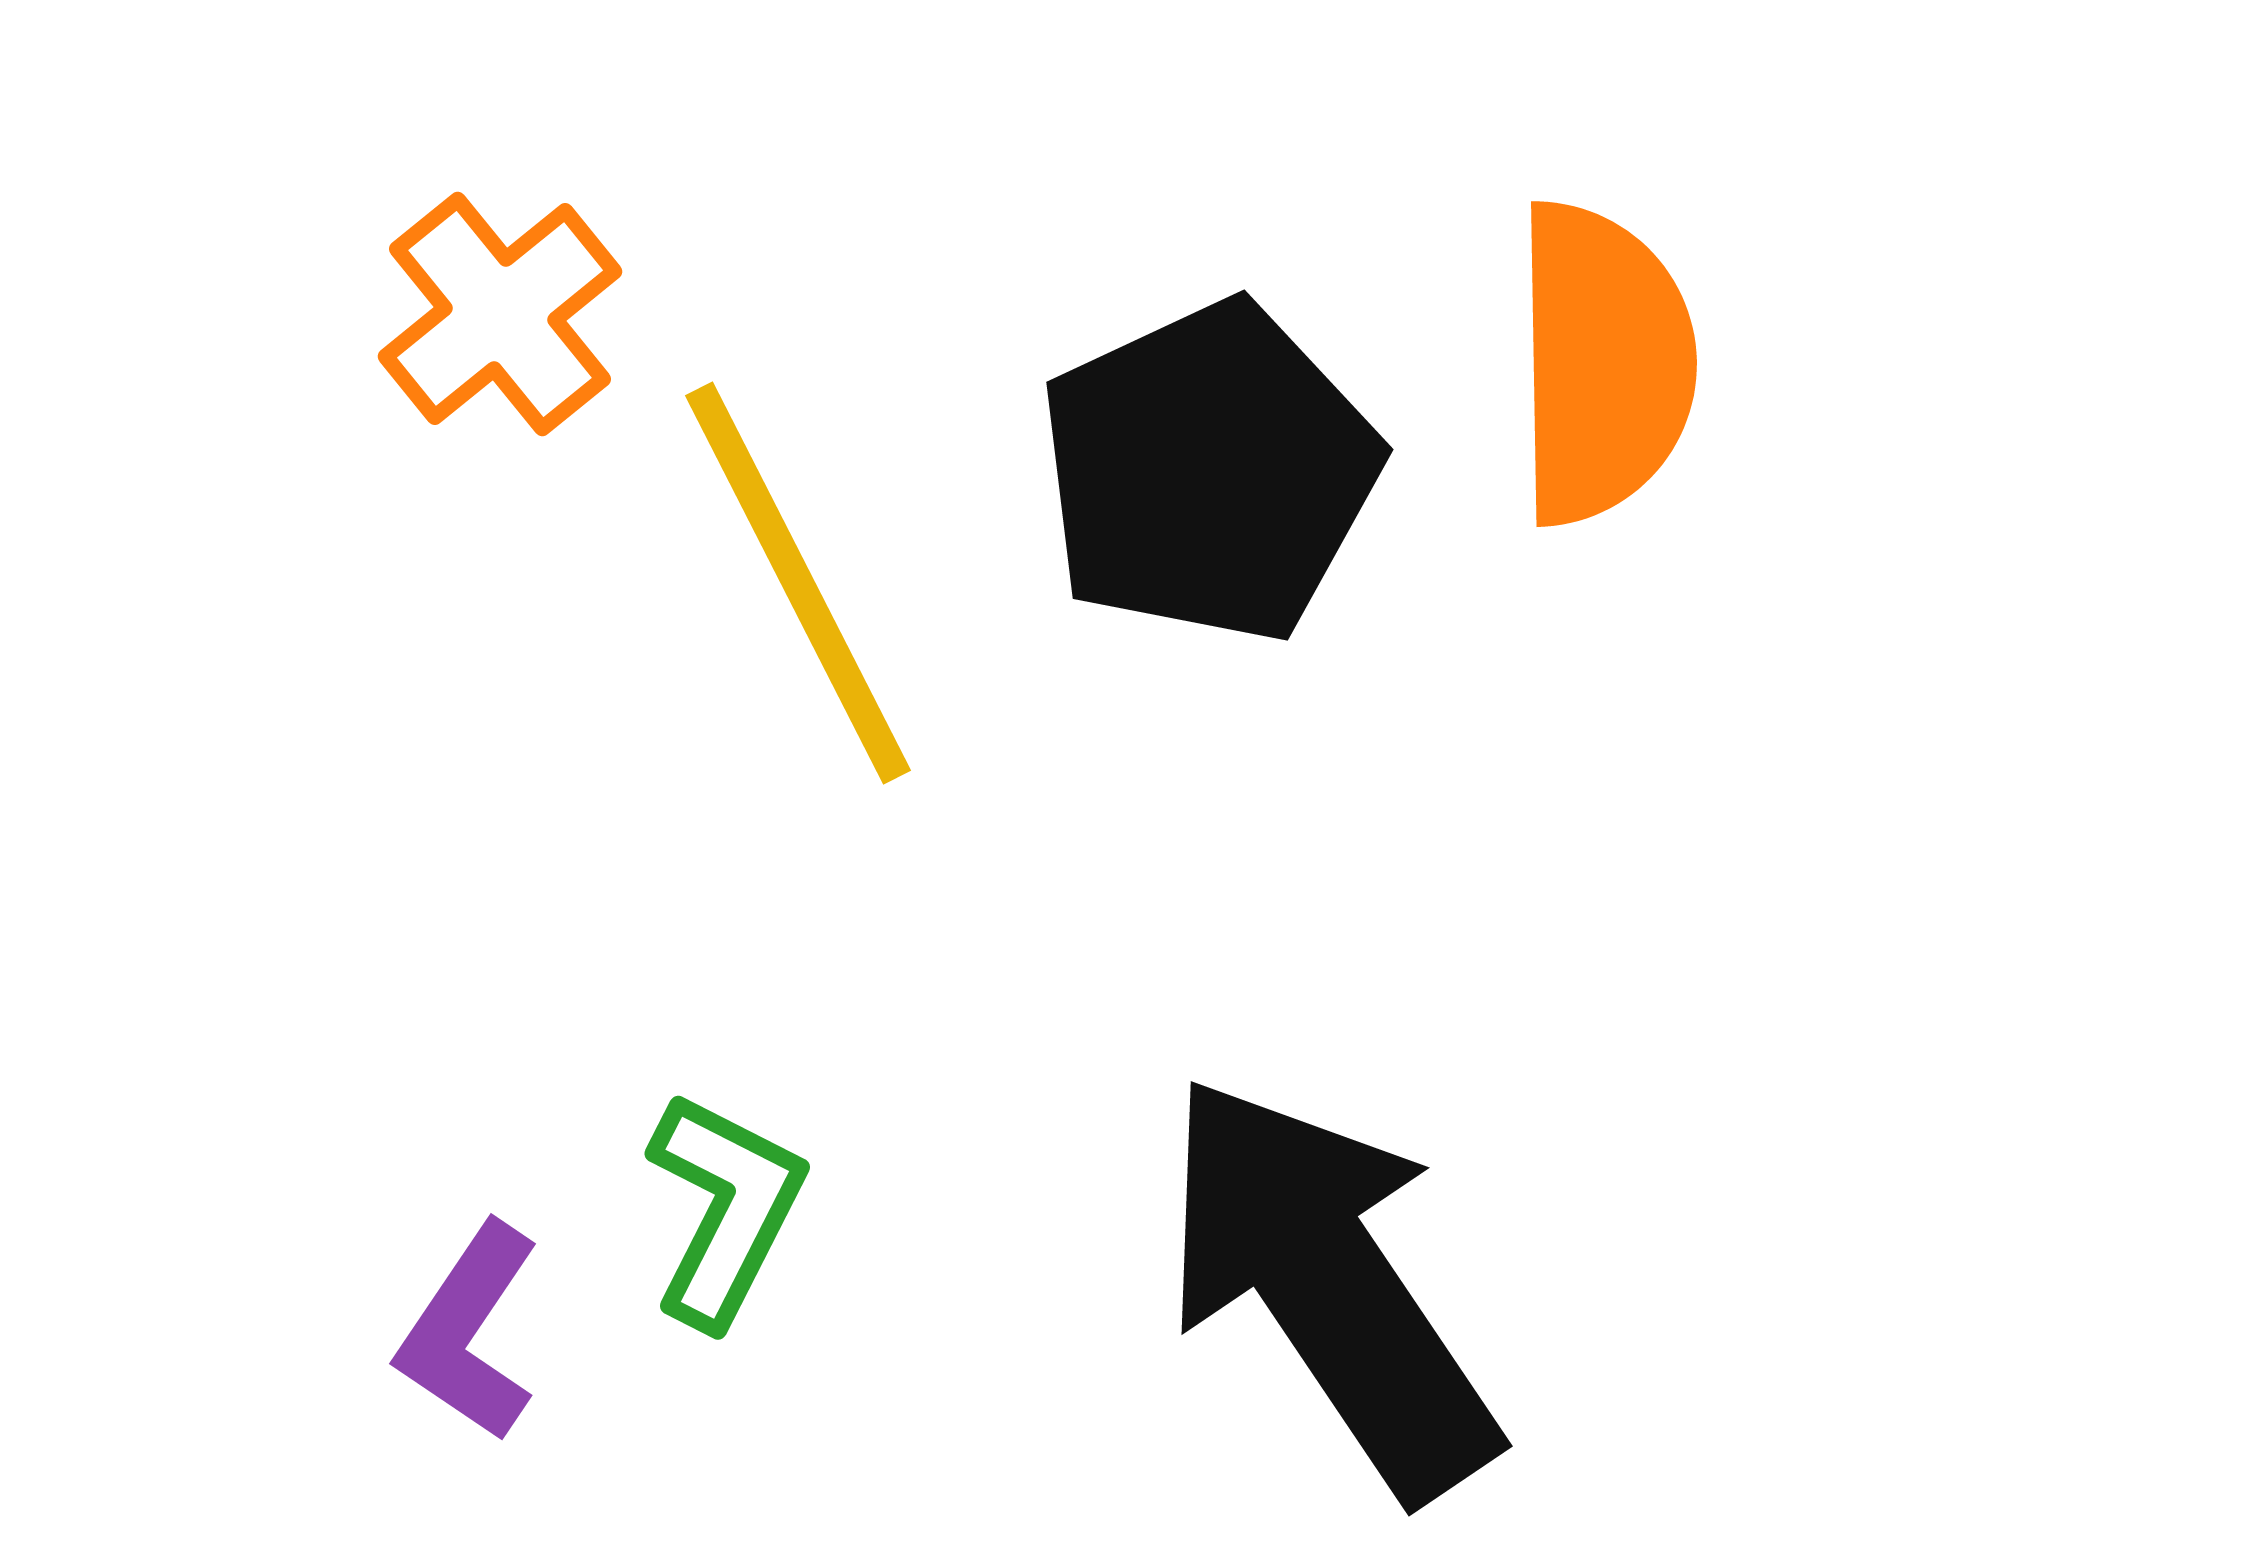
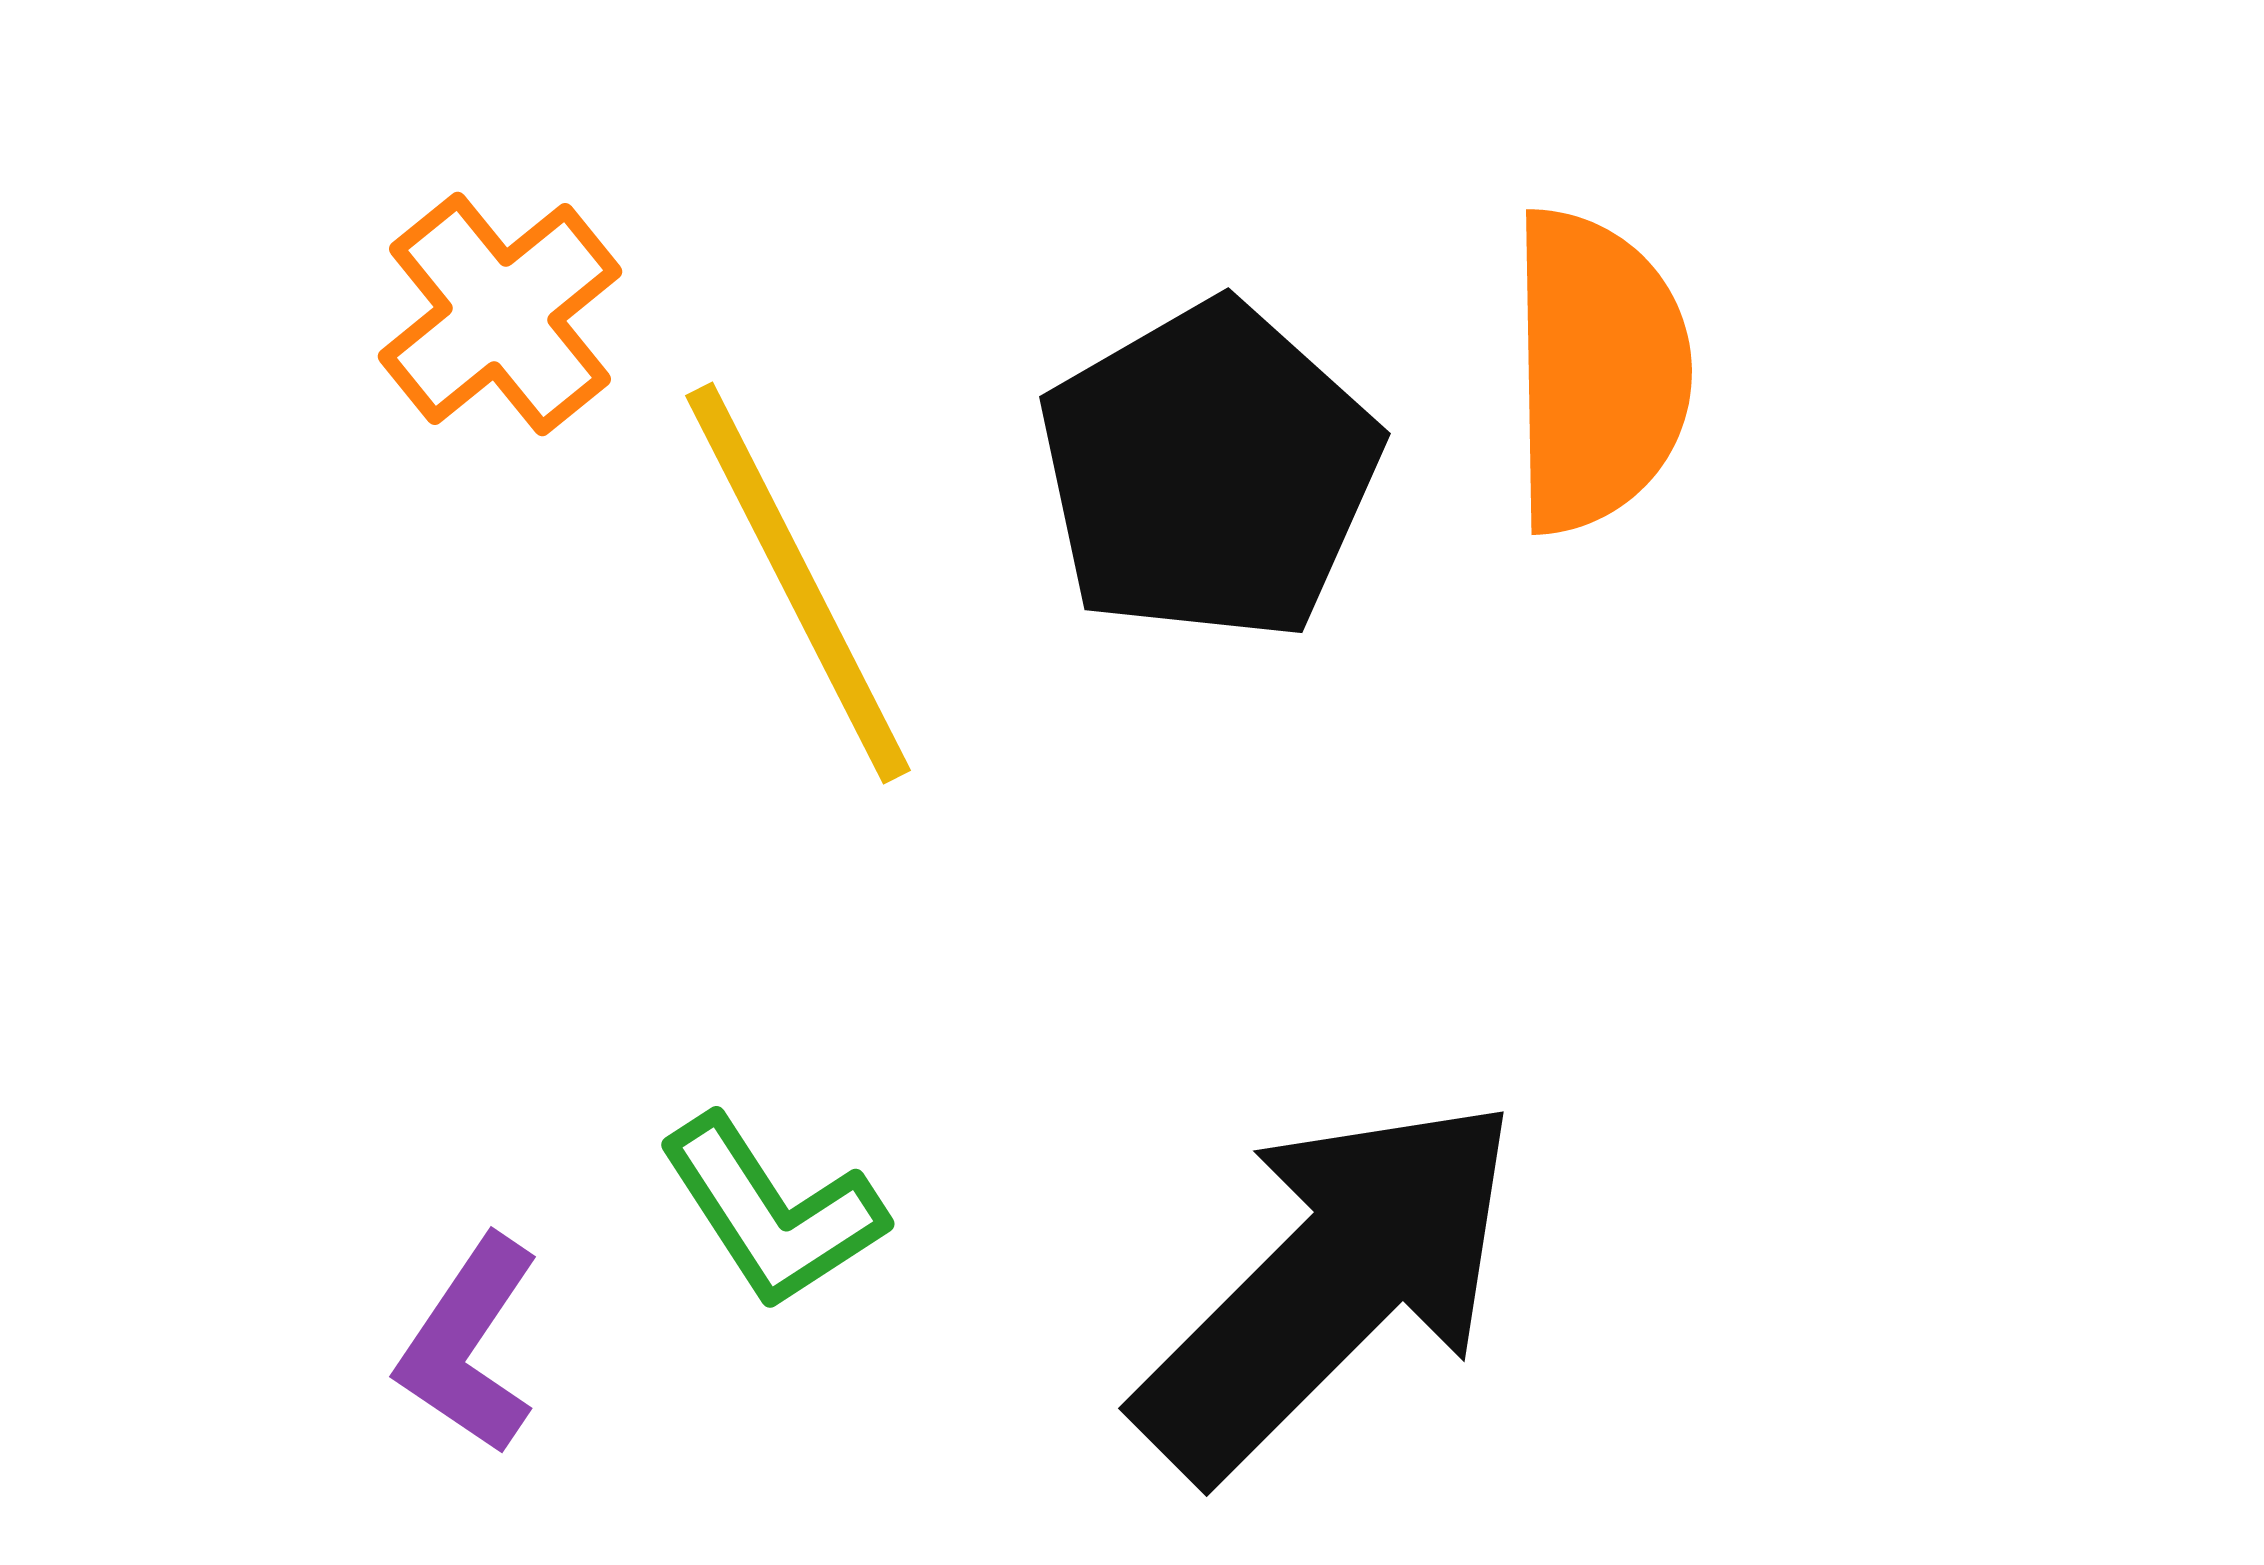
orange semicircle: moved 5 px left, 8 px down
black pentagon: rotated 5 degrees counterclockwise
green L-shape: moved 47 px right, 3 px down; rotated 120 degrees clockwise
black arrow: rotated 79 degrees clockwise
purple L-shape: moved 13 px down
